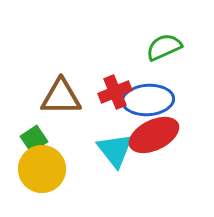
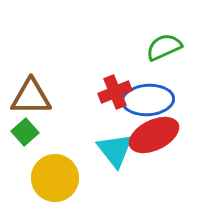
brown triangle: moved 30 px left
green square: moved 9 px left, 7 px up; rotated 8 degrees counterclockwise
yellow circle: moved 13 px right, 9 px down
